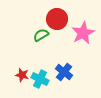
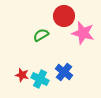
red circle: moved 7 px right, 3 px up
pink star: rotated 30 degrees counterclockwise
